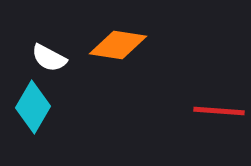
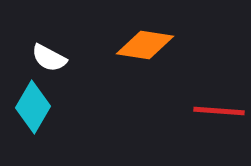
orange diamond: moved 27 px right
